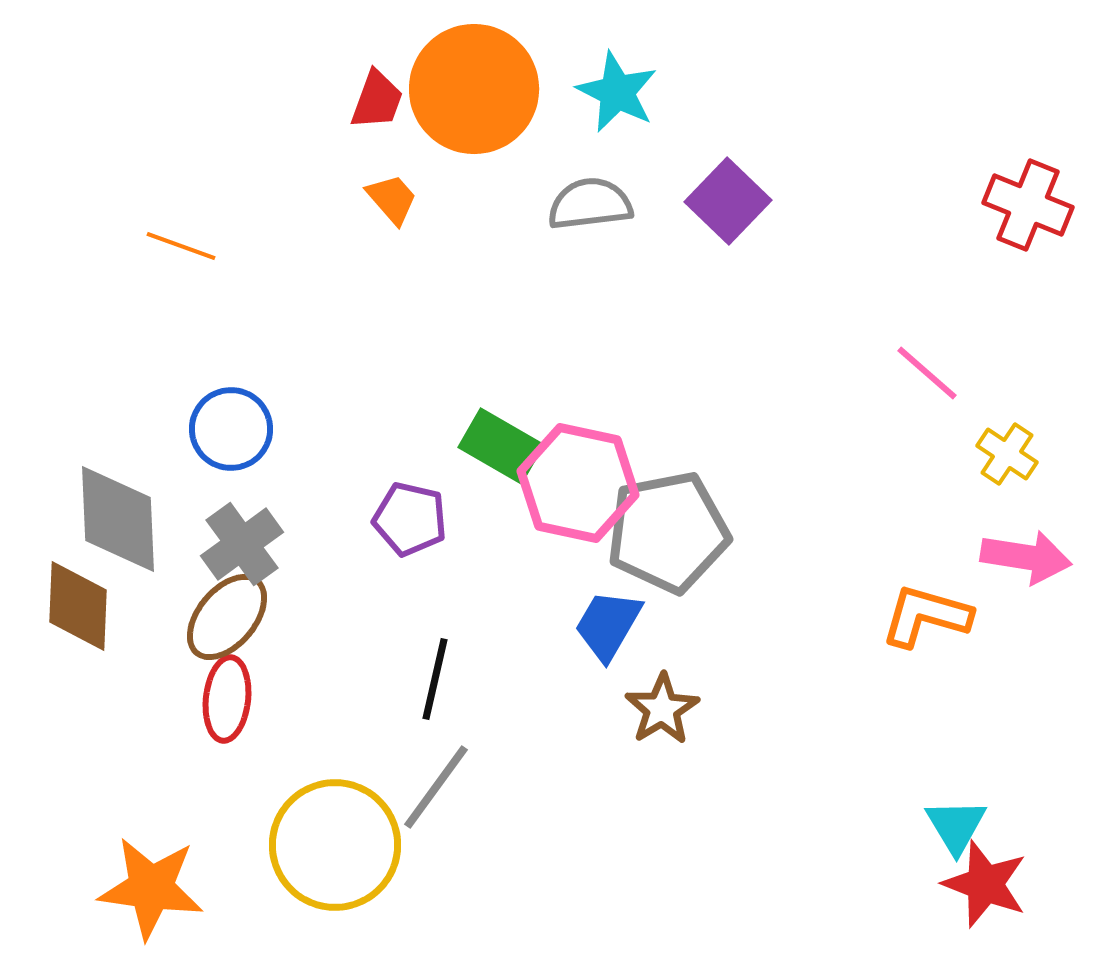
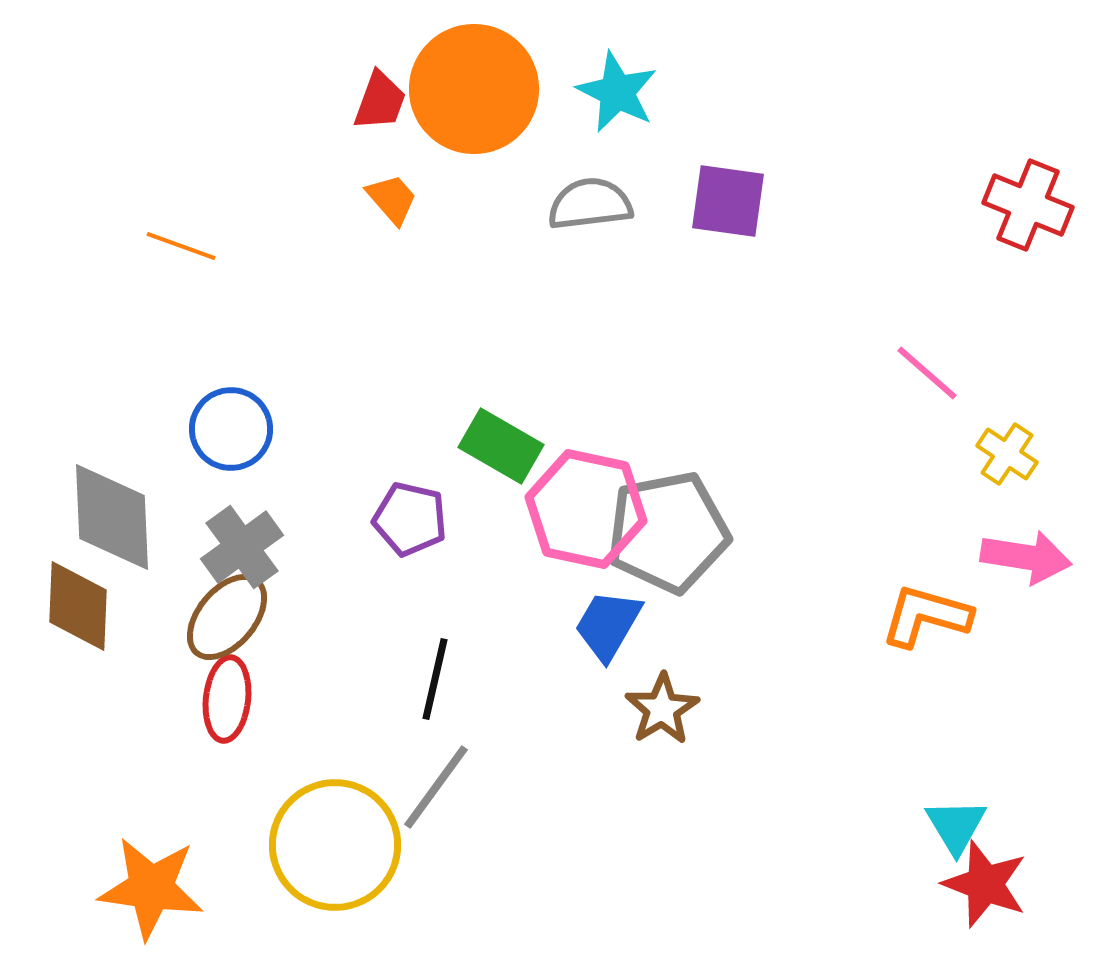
red trapezoid: moved 3 px right, 1 px down
purple square: rotated 36 degrees counterclockwise
pink hexagon: moved 8 px right, 26 px down
gray diamond: moved 6 px left, 2 px up
gray cross: moved 3 px down
